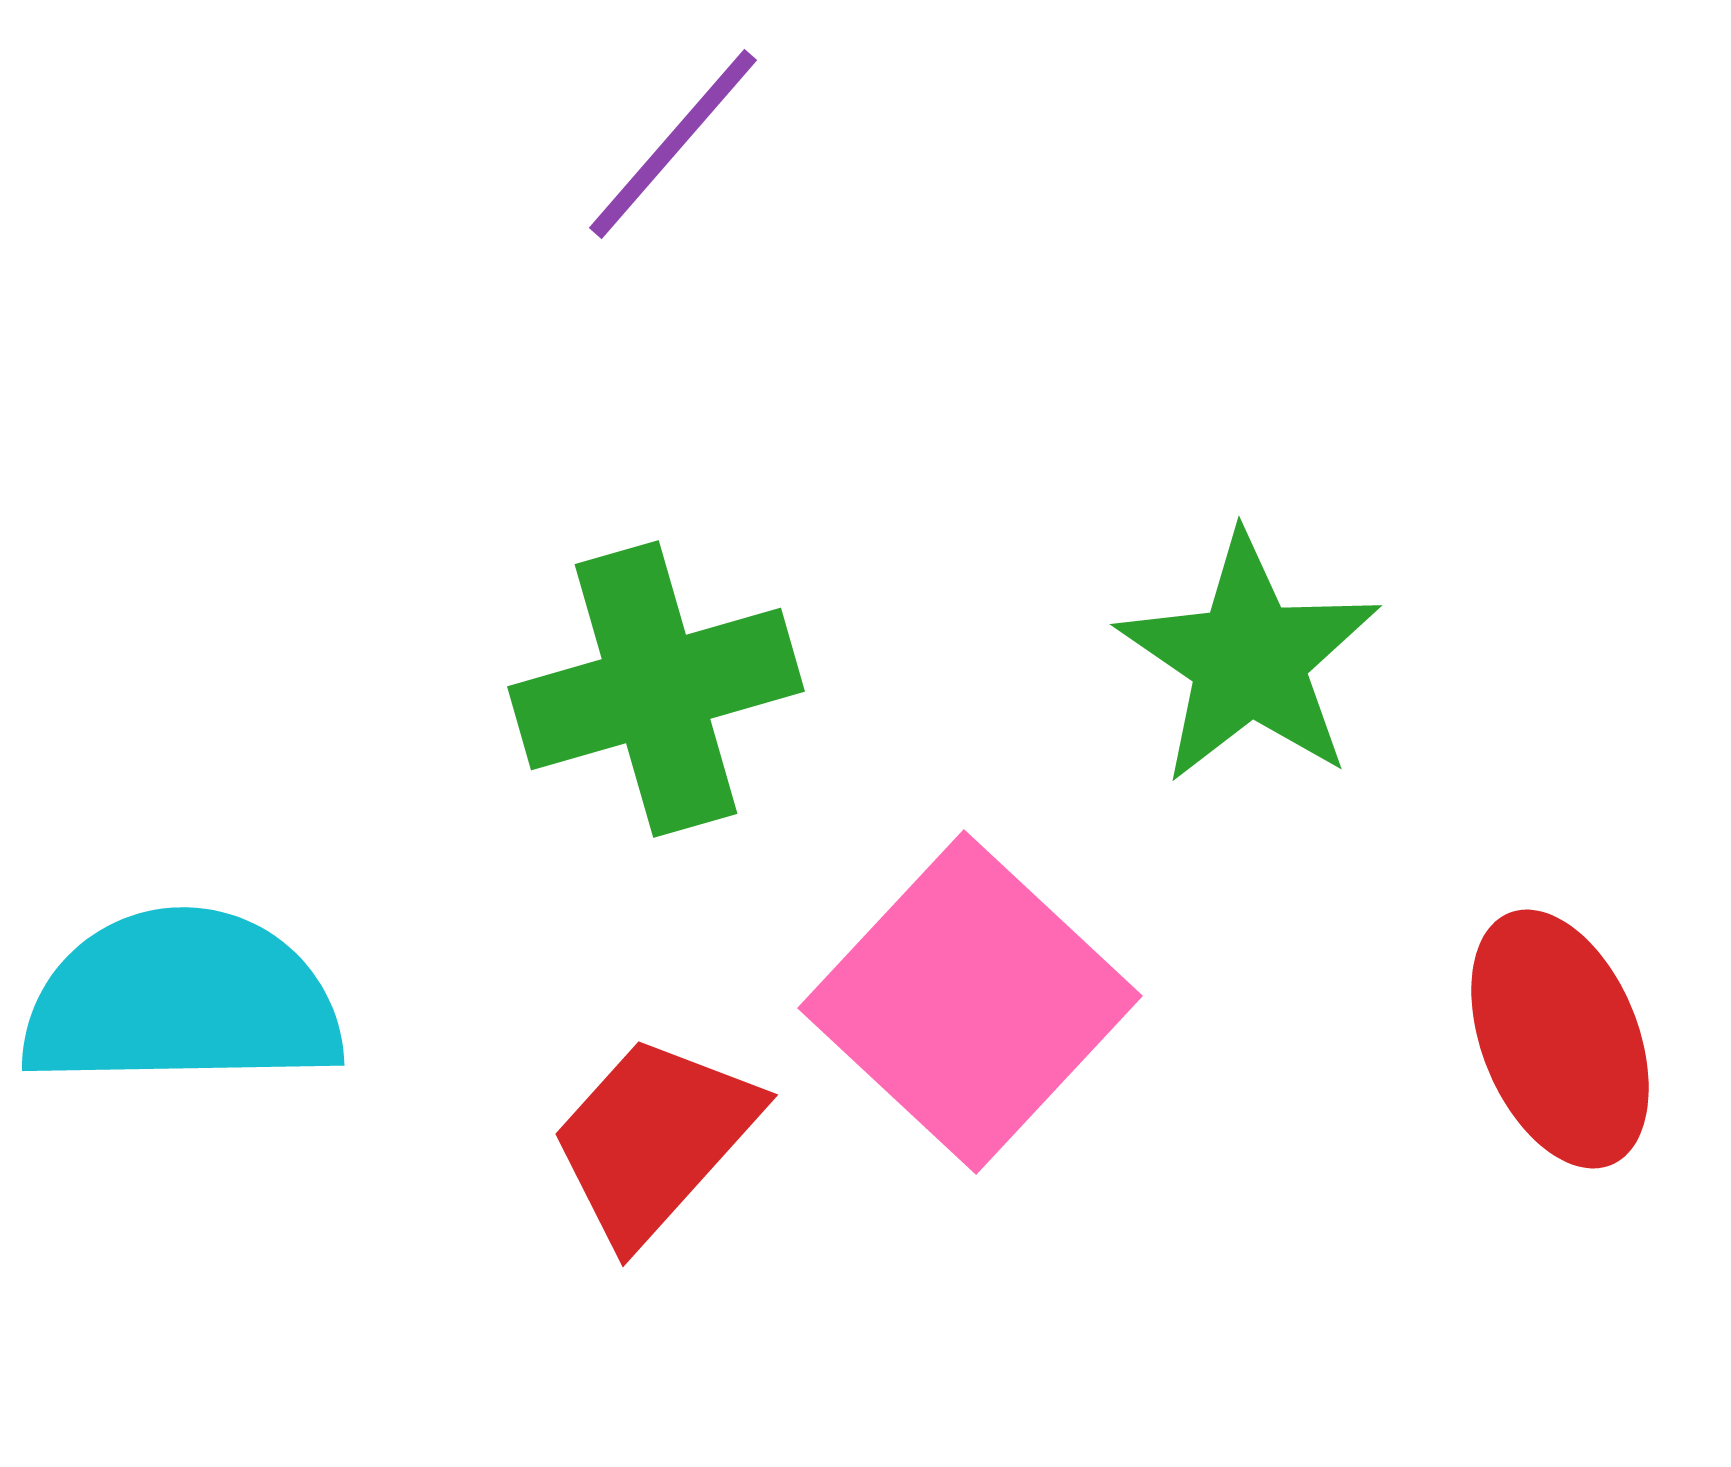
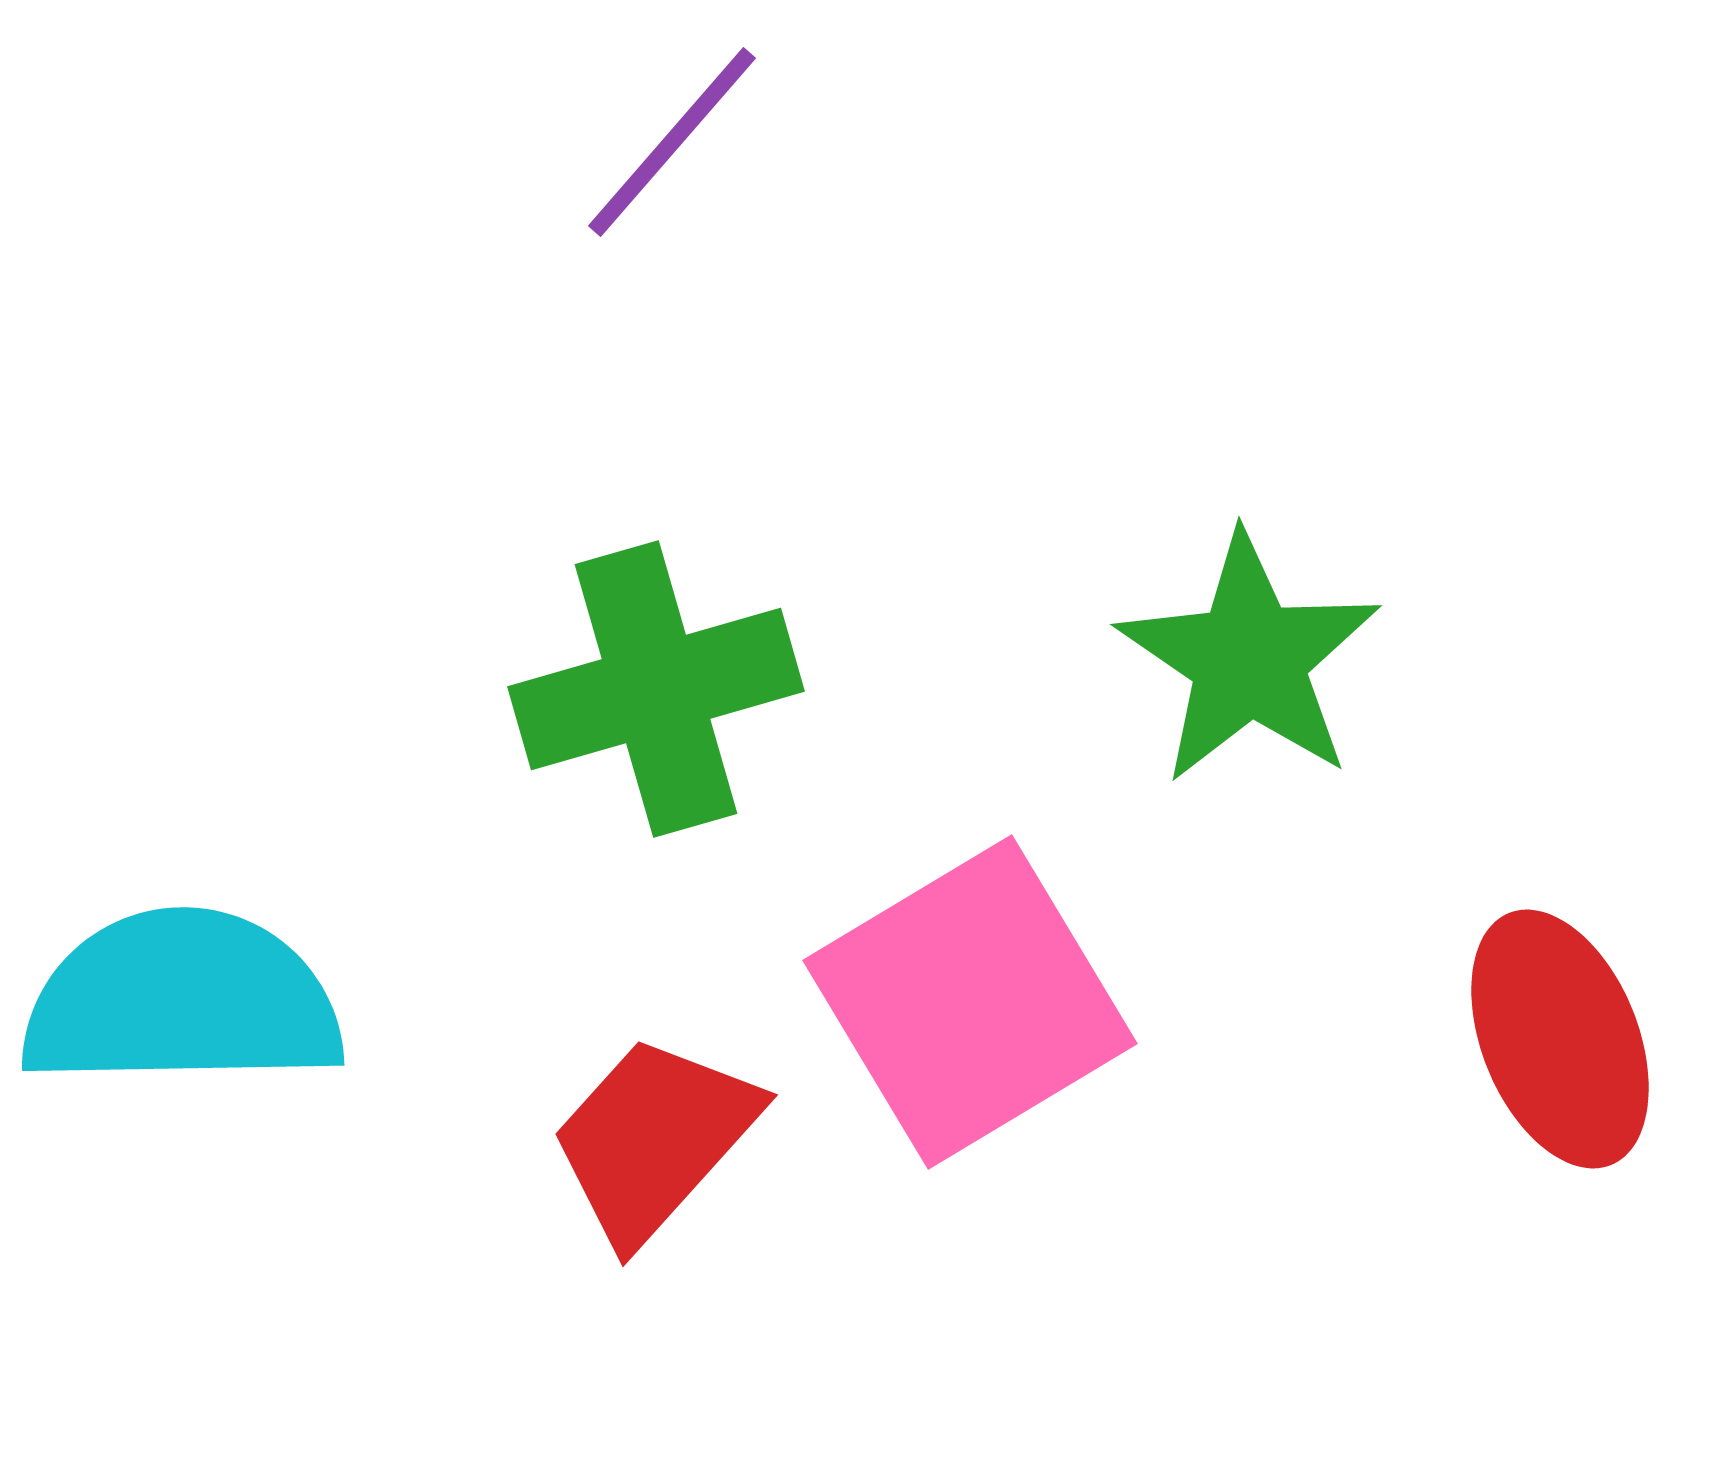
purple line: moved 1 px left, 2 px up
pink square: rotated 16 degrees clockwise
